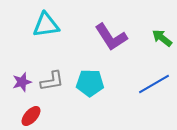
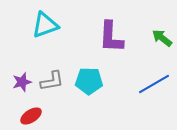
cyan triangle: moved 1 px left; rotated 12 degrees counterclockwise
purple L-shape: rotated 36 degrees clockwise
cyan pentagon: moved 1 px left, 2 px up
red ellipse: rotated 15 degrees clockwise
